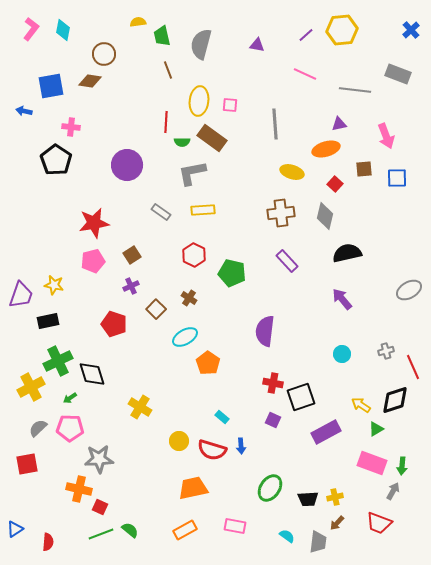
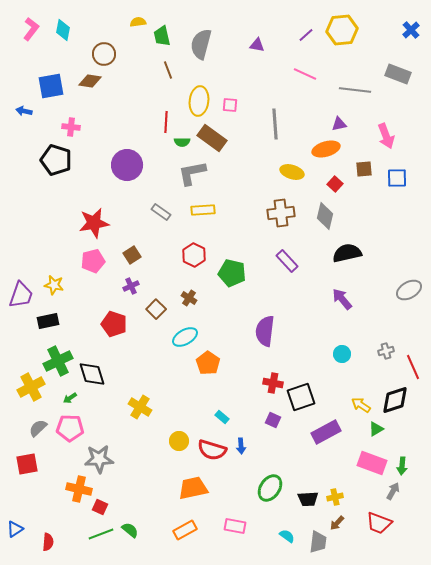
black pentagon at (56, 160): rotated 16 degrees counterclockwise
